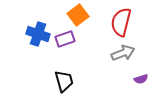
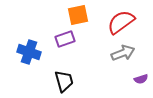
orange square: rotated 25 degrees clockwise
red semicircle: rotated 40 degrees clockwise
blue cross: moved 9 px left, 18 px down
